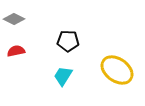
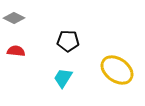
gray diamond: moved 1 px up
red semicircle: rotated 18 degrees clockwise
cyan trapezoid: moved 2 px down
